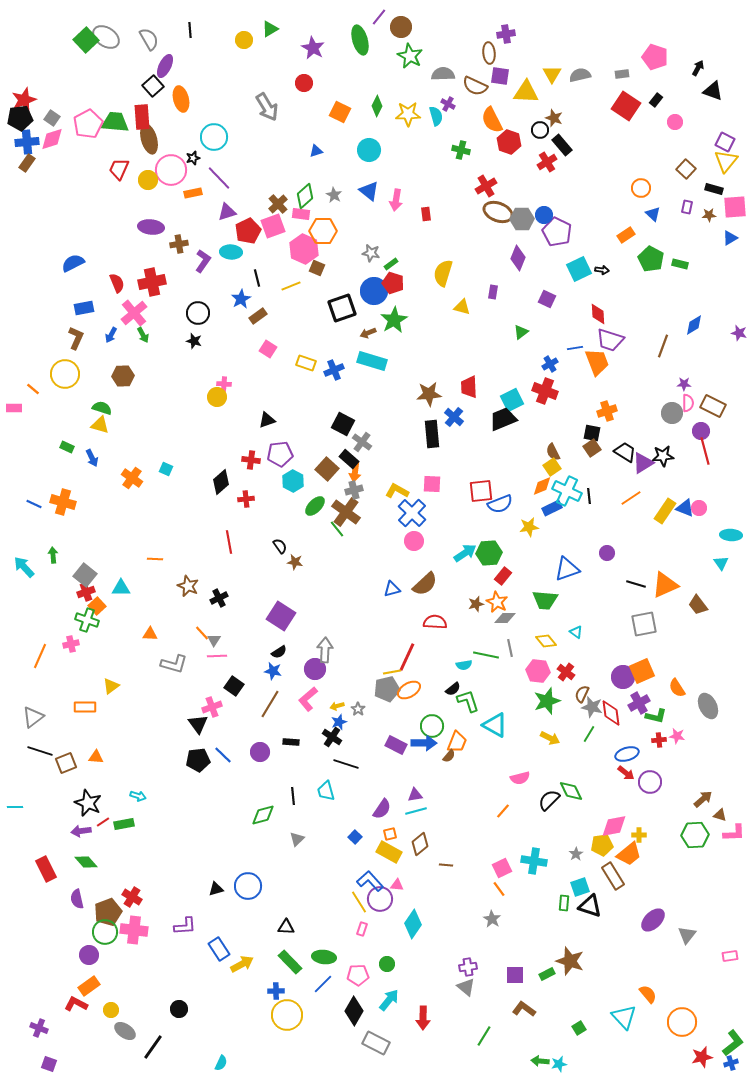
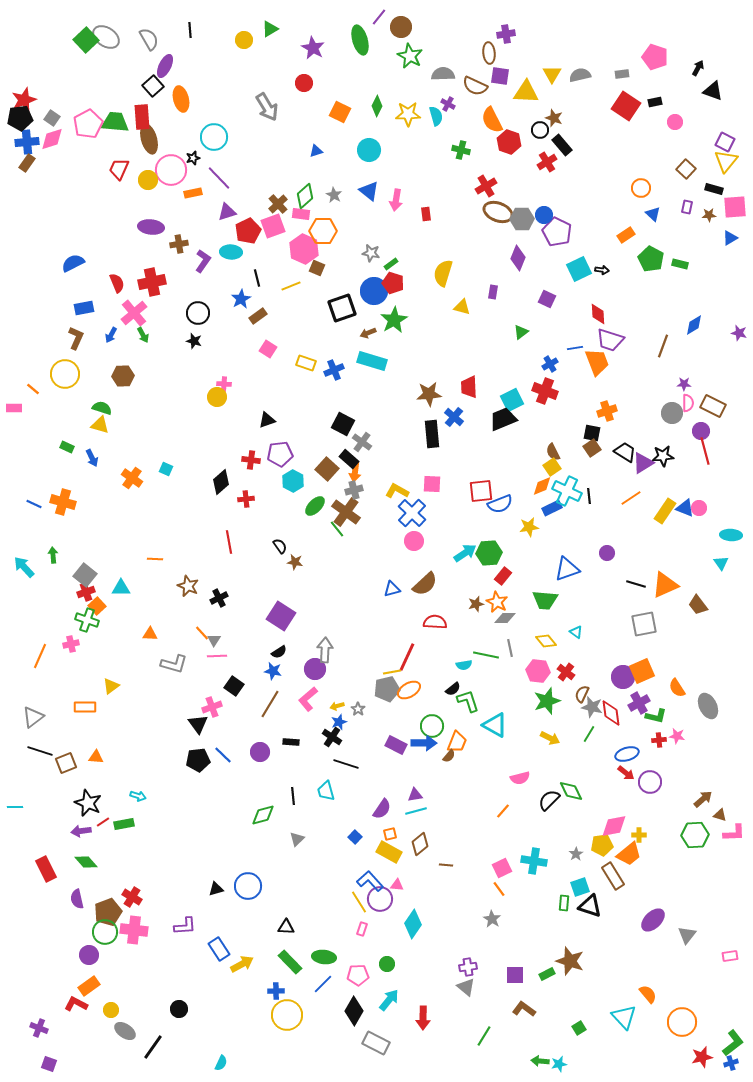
black rectangle at (656, 100): moved 1 px left, 2 px down; rotated 40 degrees clockwise
